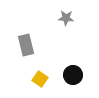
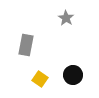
gray star: rotated 28 degrees clockwise
gray rectangle: rotated 25 degrees clockwise
